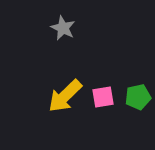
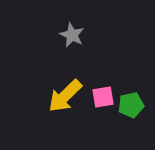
gray star: moved 9 px right, 7 px down
green pentagon: moved 7 px left, 8 px down
